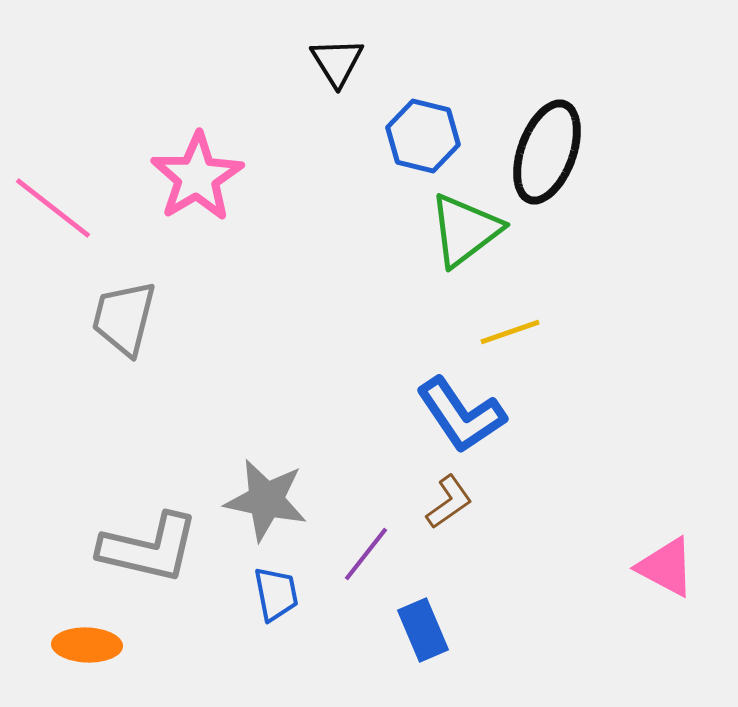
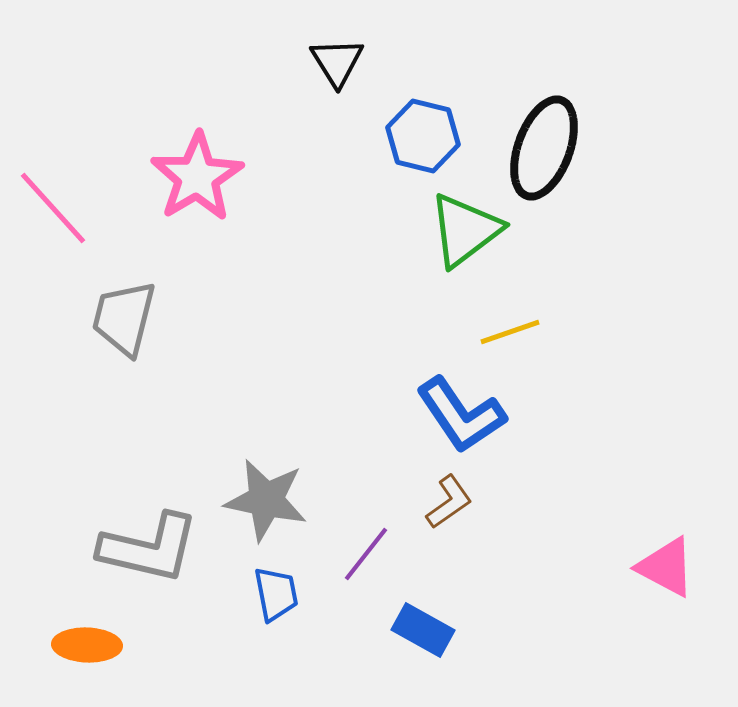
black ellipse: moved 3 px left, 4 px up
pink line: rotated 10 degrees clockwise
blue rectangle: rotated 38 degrees counterclockwise
